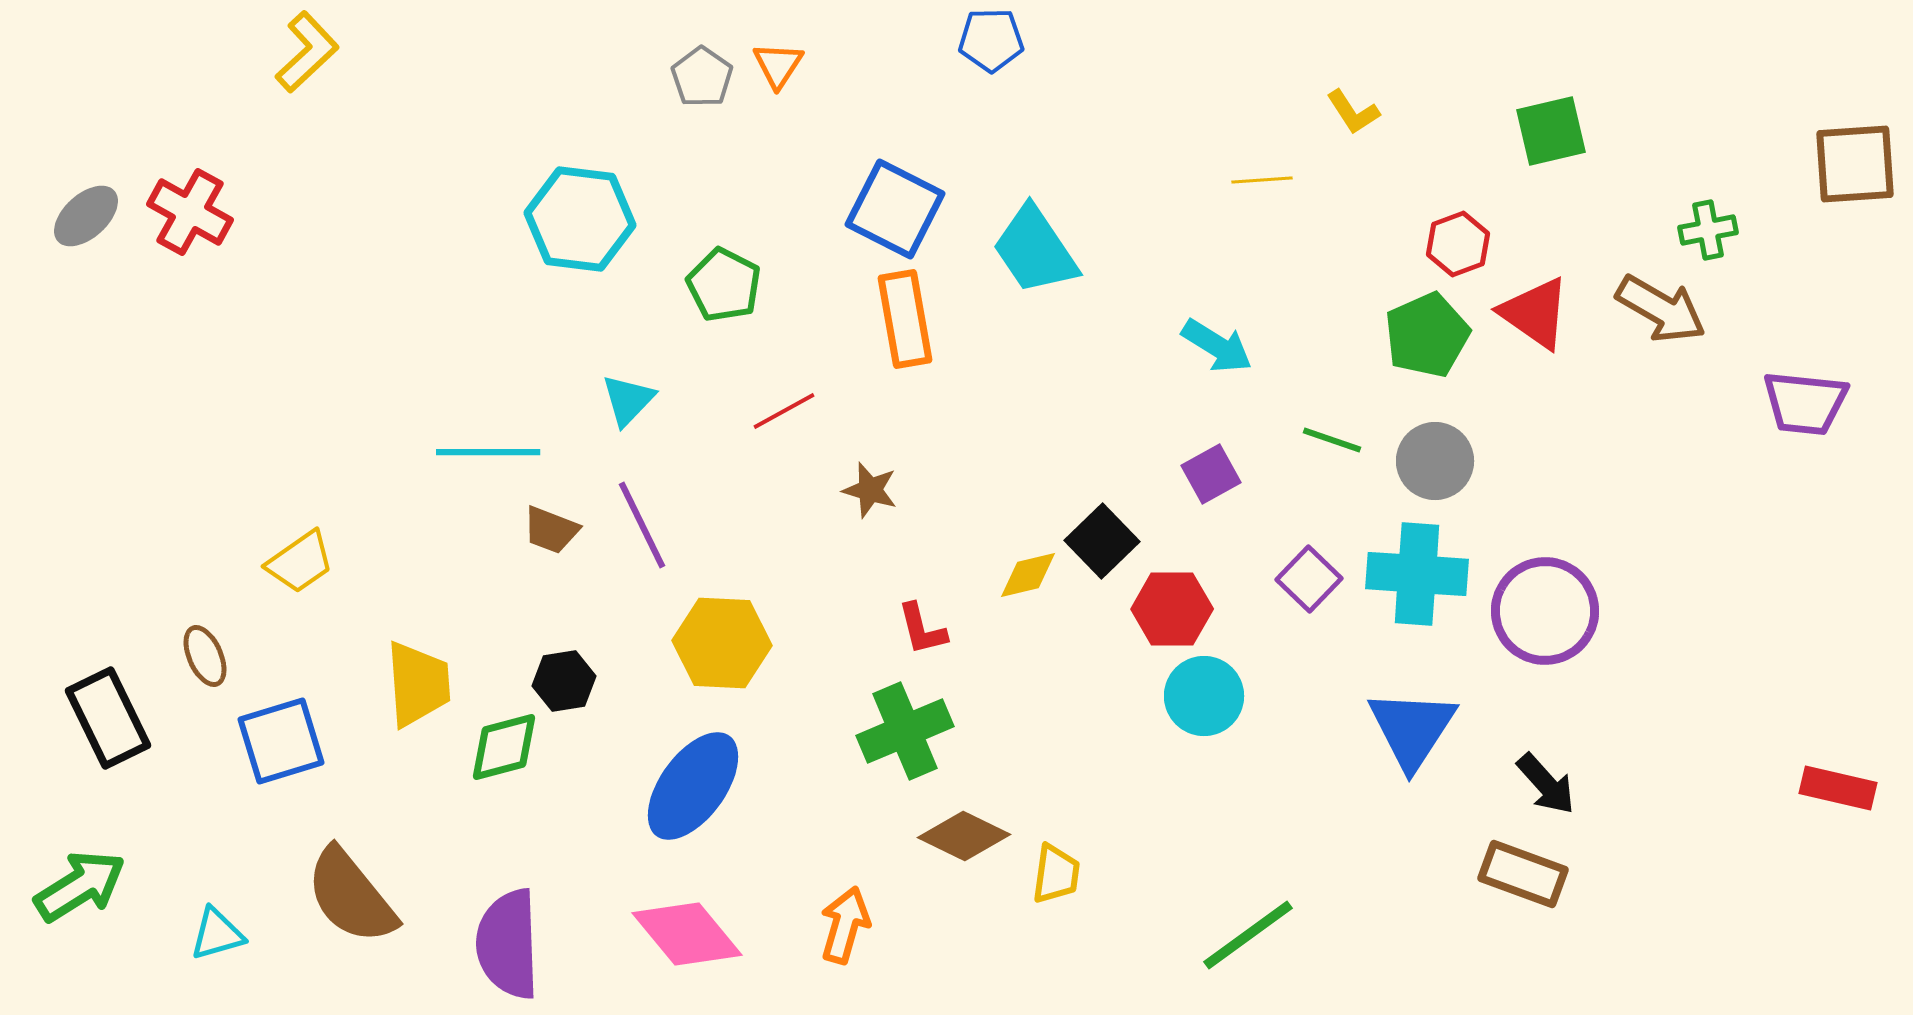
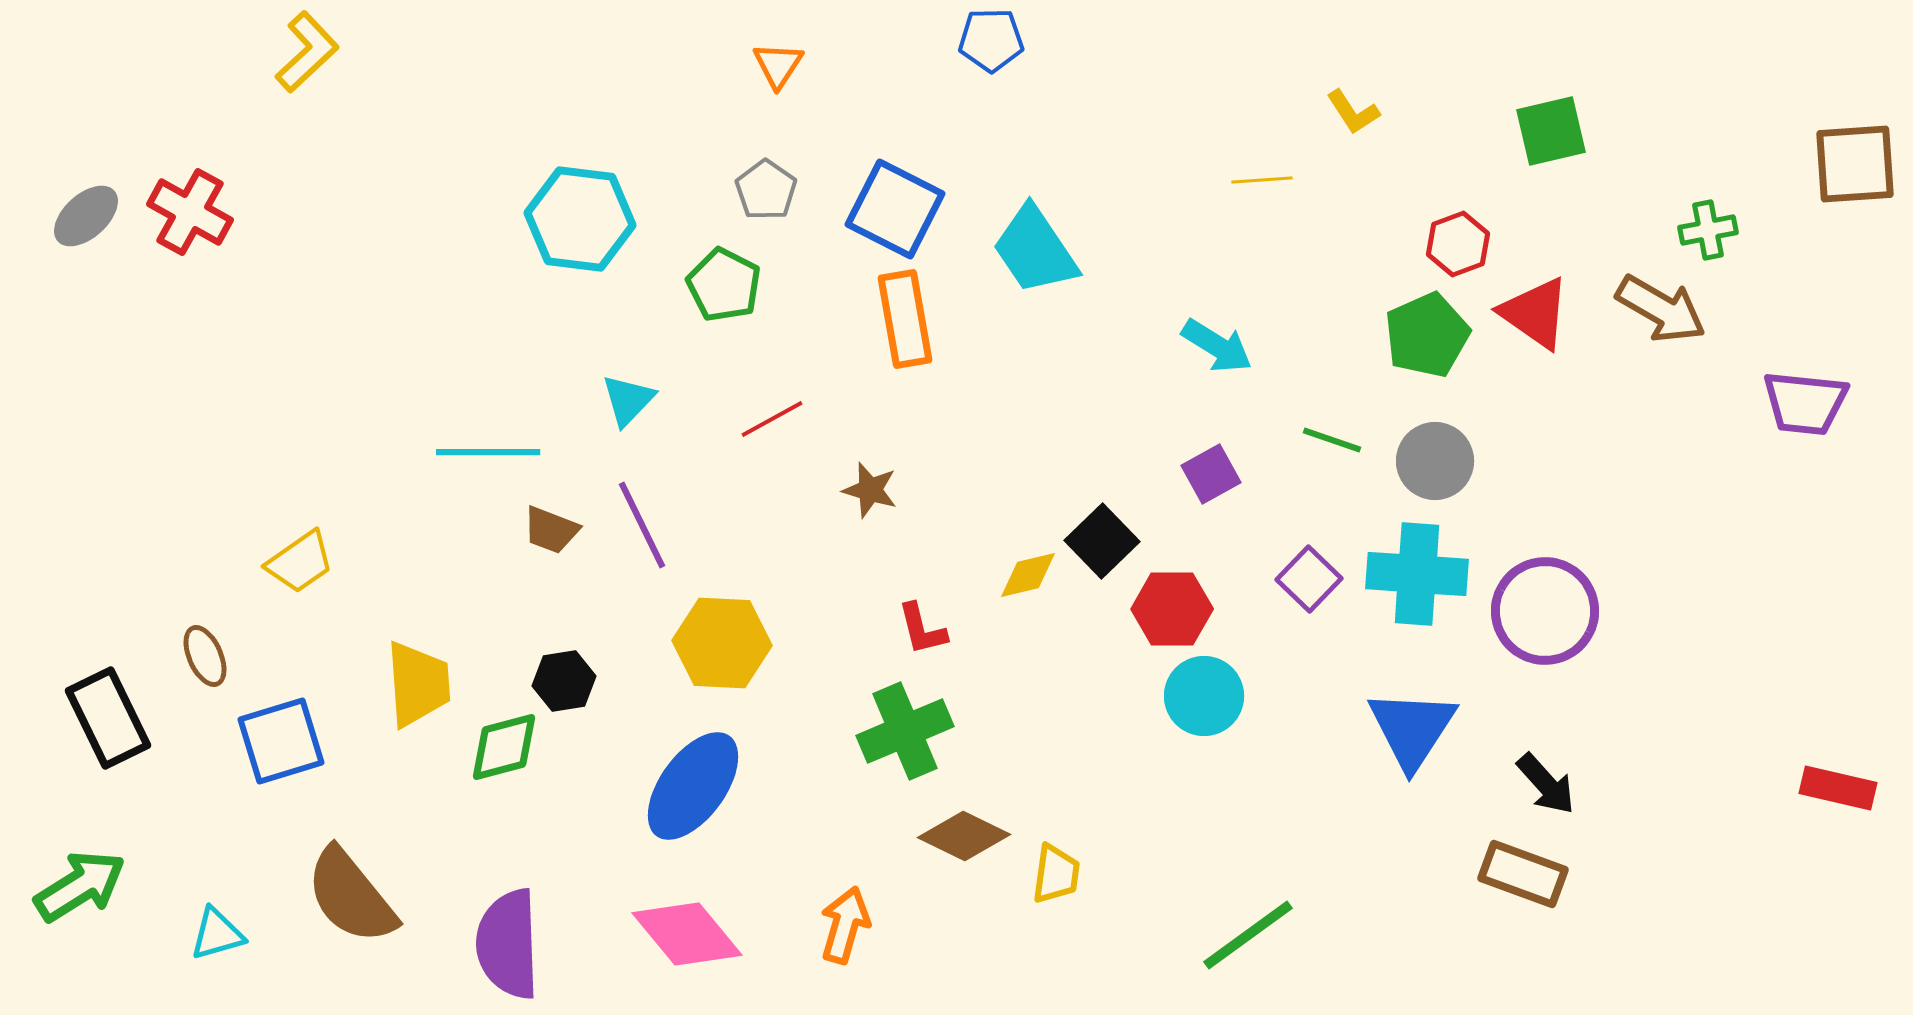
gray pentagon at (702, 77): moved 64 px right, 113 px down
red line at (784, 411): moved 12 px left, 8 px down
